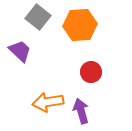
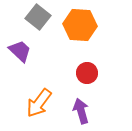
orange hexagon: rotated 8 degrees clockwise
red circle: moved 4 px left, 1 px down
orange arrow: moved 9 px left, 1 px down; rotated 44 degrees counterclockwise
